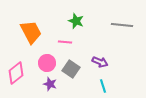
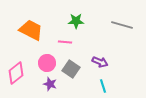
green star: rotated 21 degrees counterclockwise
gray line: rotated 10 degrees clockwise
orange trapezoid: moved 2 px up; rotated 35 degrees counterclockwise
